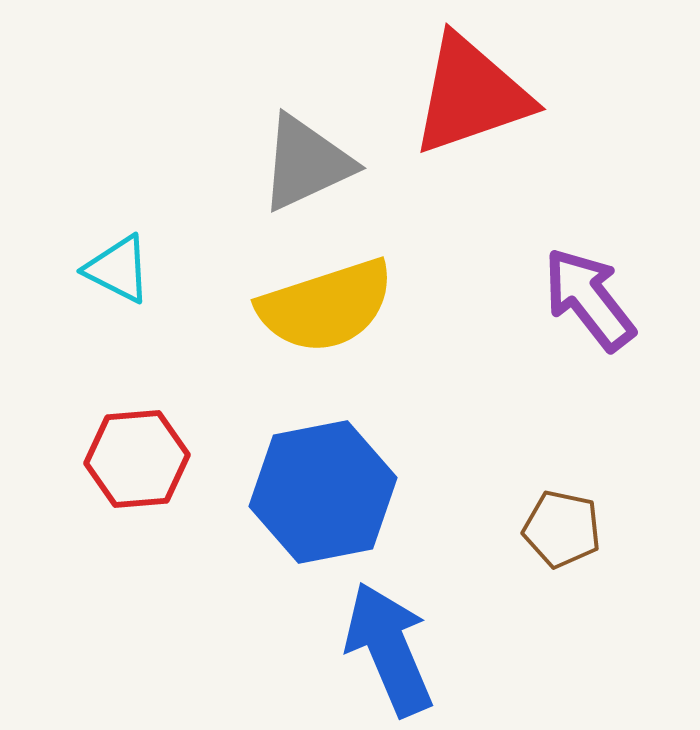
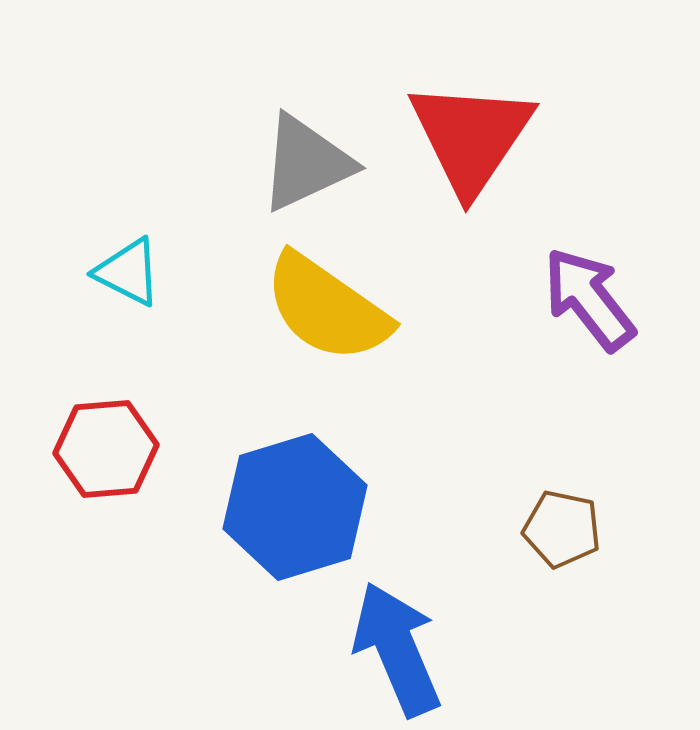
red triangle: moved 42 px down; rotated 37 degrees counterclockwise
cyan triangle: moved 10 px right, 3 px down
yellow semicircle: moved 1 px right, 2 px down; rotated 53 degrees clockwise
red hexagon: moved 31 px left, 10 px up
blue hexagon: moved 28 px left, 15 px down; rotated 6 degrees counterclockwise
blue arrow: moved 8 px right
